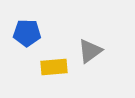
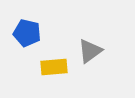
blue pentagon: rotated 12 degrees clockwise
